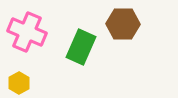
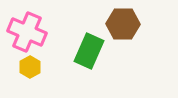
green rectangle: moved 8 px right, 4 px down
yellow hexagon: moved 11 px right, 16 px up
